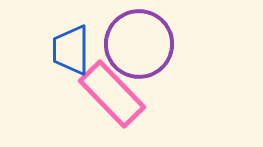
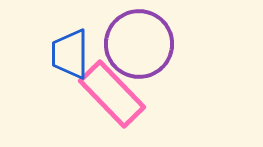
blue trapezoid: moved 1 px left, 4 px down
